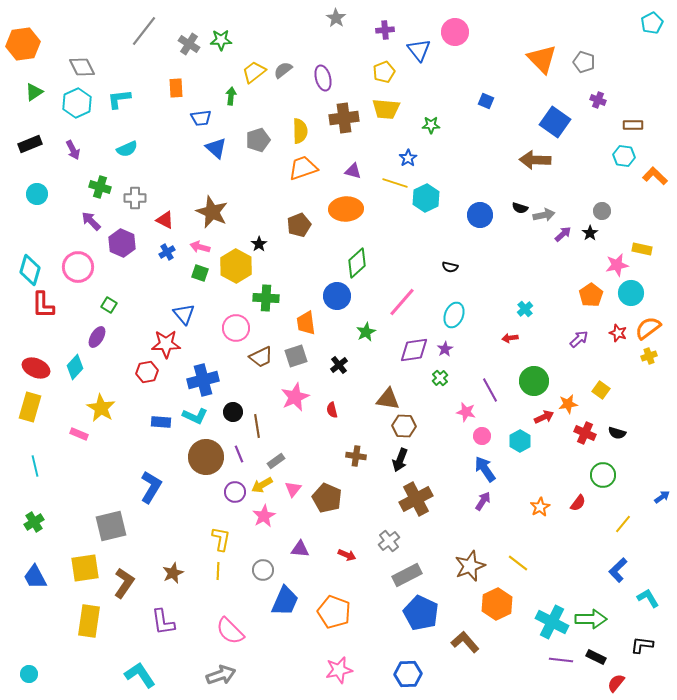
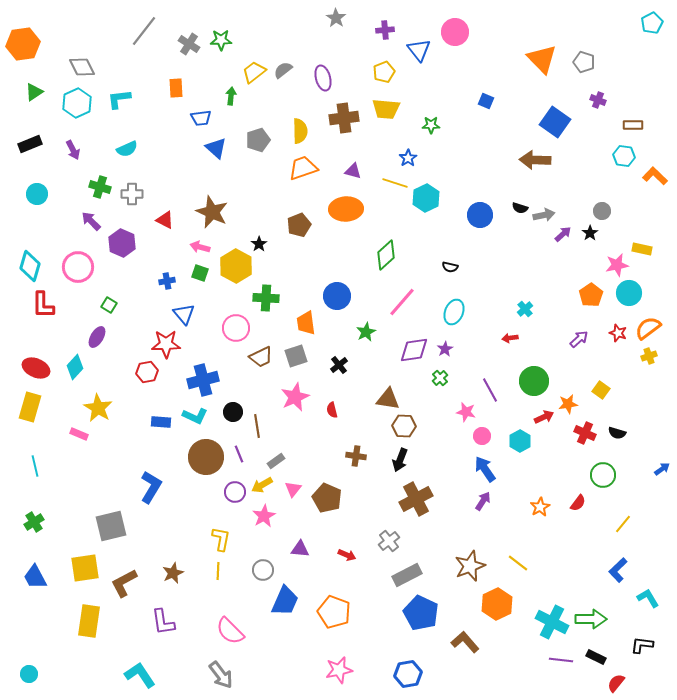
gray cross at (135, 198): moved 3 px left, 4 px up
blue cross at (167, 252): moved 29 px down; rotated 21 degrees clockwise
green diamond at (357, 263): moved 29 px right, 8 px up
cyan diamond at (30, 270): moved 4 px up
cyan circle at (631, 293): moved 2 px left
cyan ellipse at (454, 315): moved 3 px up
yellow star at (101, 408): moved 3 px left
blue arrow at (662, 497): moved 28 px up
brown L-shape at (124, 583): rotated 152 degrees counterclockwise
blue hexagon at (408, 674): rotated 8 degrees counterclockwise
gray arrow at (221, 675): rotated 72 degrees clockwise
